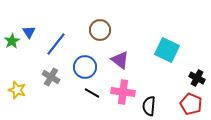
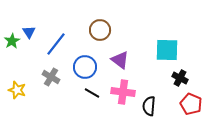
cyan square: rotated 25 degrees counterclockwise
black cross: moved 17 px left
